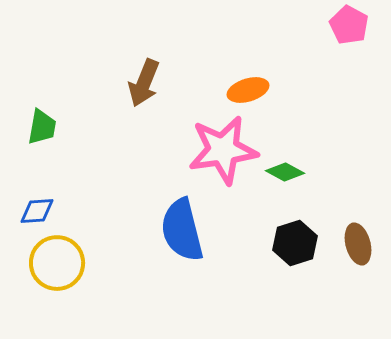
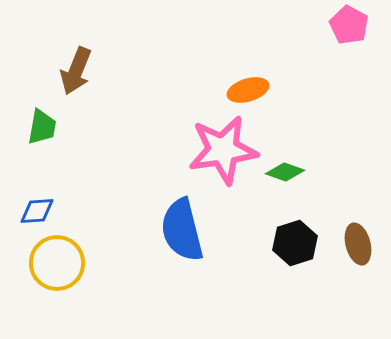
brown arrow: moved 68 px left, 12 px up
green diamond: rotated 9 degrees counterclockwise
